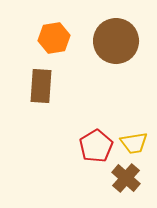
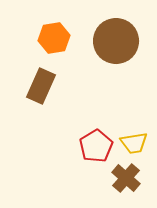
brown rectangle: rotated 20 degrees clockwise
